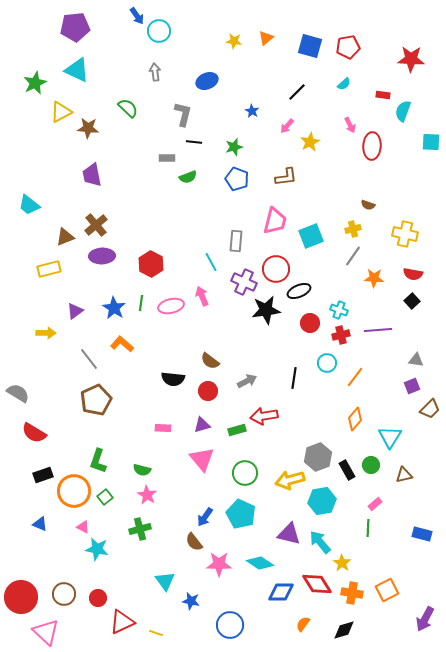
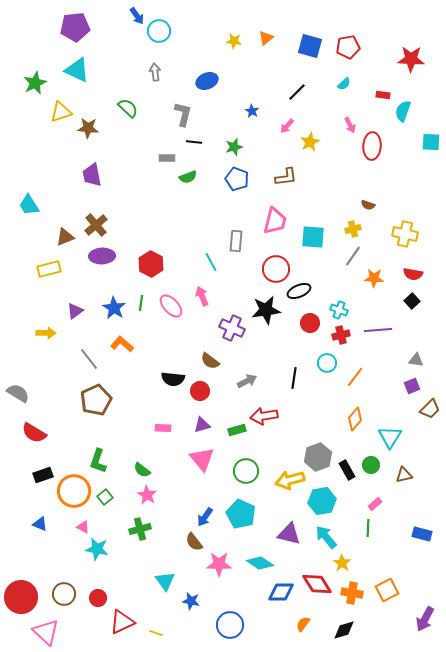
yellow triangle at (61, 112): rotated 10 degrees clockwise
cyan trapezoid at (29, 205): rotated 20 degrees clockwise
cyan square at (311, 236): moved 2 px right, 1 px down; rotated 25 degrees clockwise
purple cross at (244, 282): moved 12 px left, 46 px down
pink ellipse at (171, 306): rotated 60 degrees clockwise
red circle at (208, 391): moved 8 px left
green semicircle at (142, 470): rotated 24 degrees clockwise
green circle at (245, 473): moved 1 px right, 2 px up
cyan arrow at (320, 542): moved 6 px right, 5 px up
